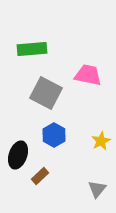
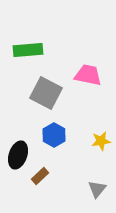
green rectangle: moved 4 px left, 1 px down
yellow star: rotated 18 degrees clockwise
